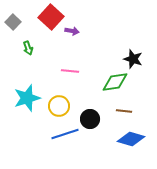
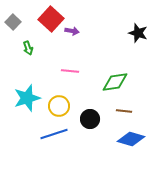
red square: moved 2 px down
black star: moved 5 px right, 26 px up
blue line: moved 11 px left
